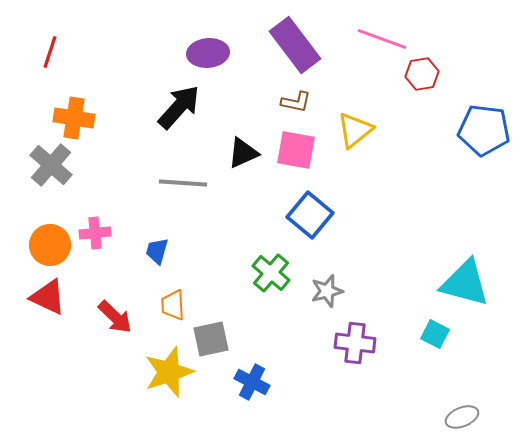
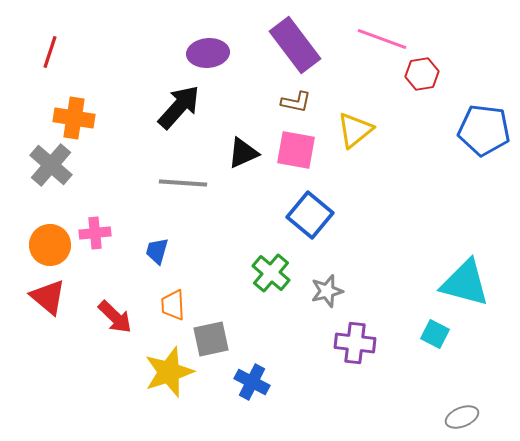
red triangle: rotated 15 degrees clockwise
